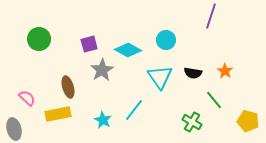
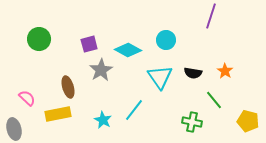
gray star: moved 1 px left
green cross: rotated 18 degrees counterclockwise
